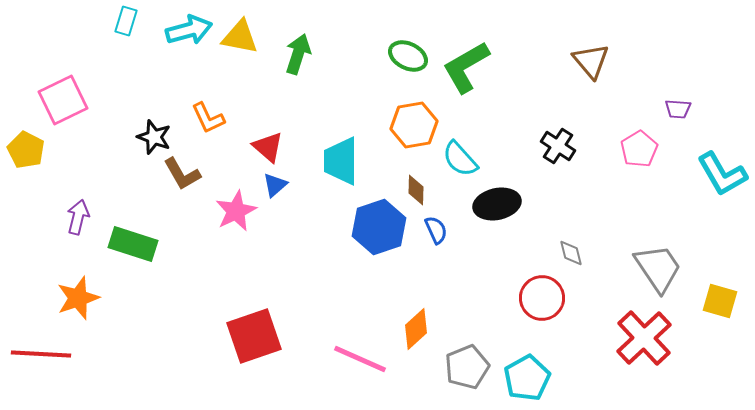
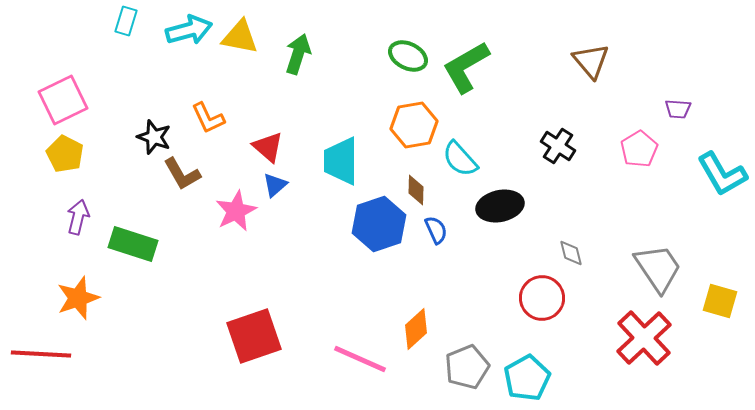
yellow pentagon: moved 39 px right, 4 px down
black ellipse: moved 3 px right, 2 px down
blue hexagon: moved 3 px up
